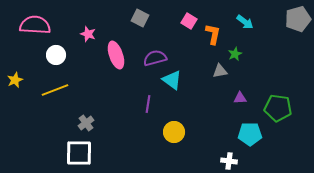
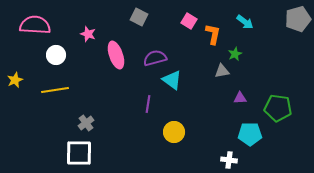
gray square: moved 1 px left, 1 px up
gray triangle: moved 2 px right
yellow line: rotated 12 degrees clockwise
white cross: moved 1 px up
